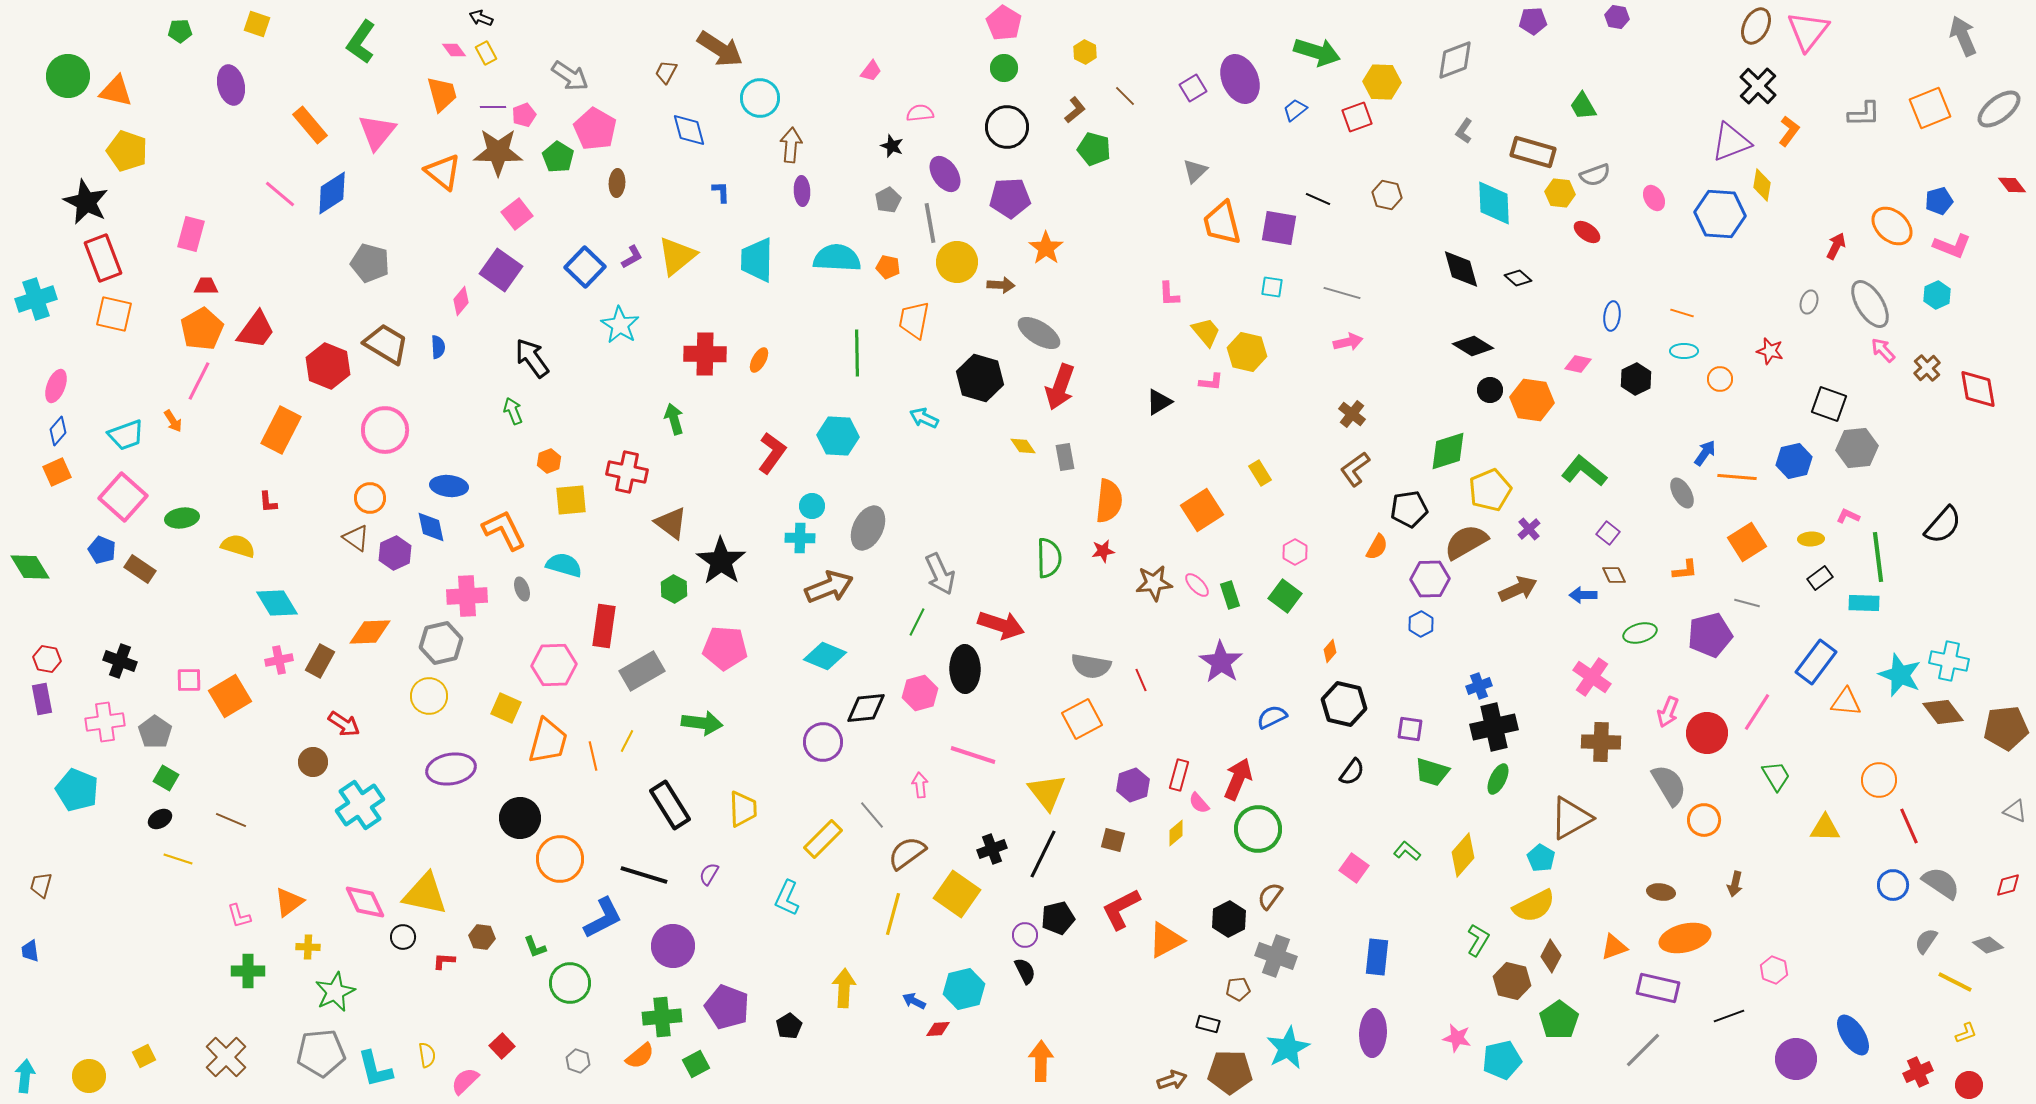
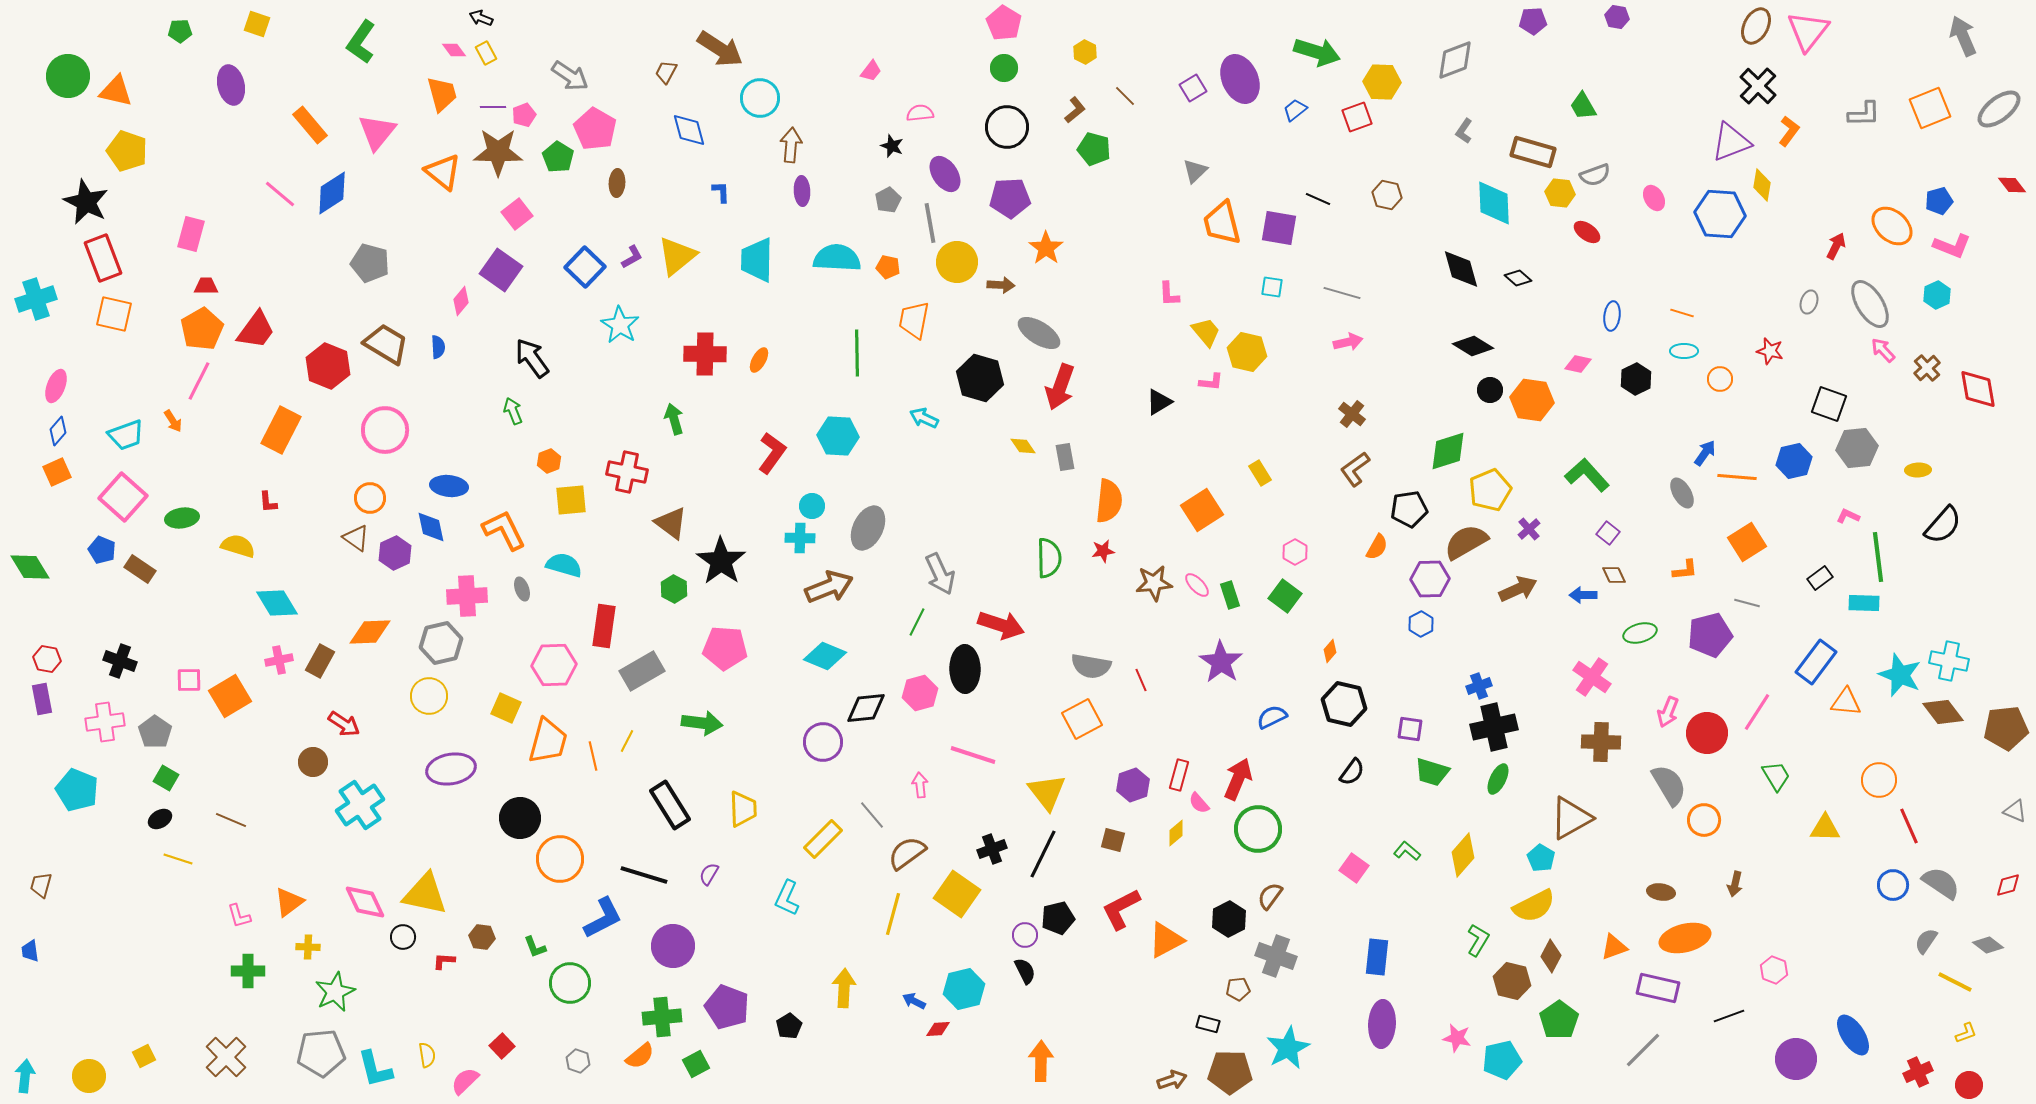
green L-shape at (1584, 471): moved 3 px right, 4 px down; rotated 9 degrees clockwise
yellow ellipse at (1811, 539): moved 107 px right, 69 px up
purple ellipse at (1373, 1033): moved 9 px right, 9 px up
